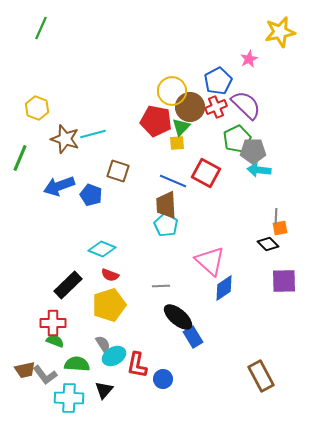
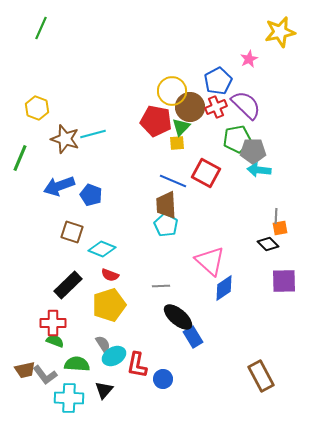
green pentagon at (237, 139): rotated 16 degrees clockwise
brown square at (118, 171): moved 46 px left, 61 px down
